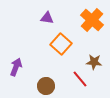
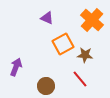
purple triangle: rotated 16 degrees clockwise
orange square: moved 2 px right; rotated 20 degrees clockwise
brown star: moved 9 px left, 7 px up
